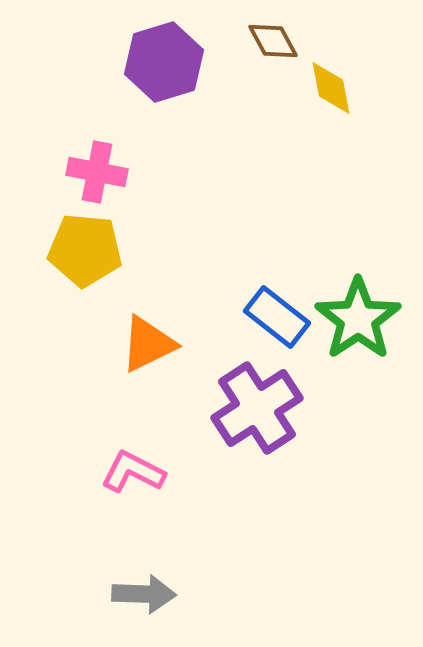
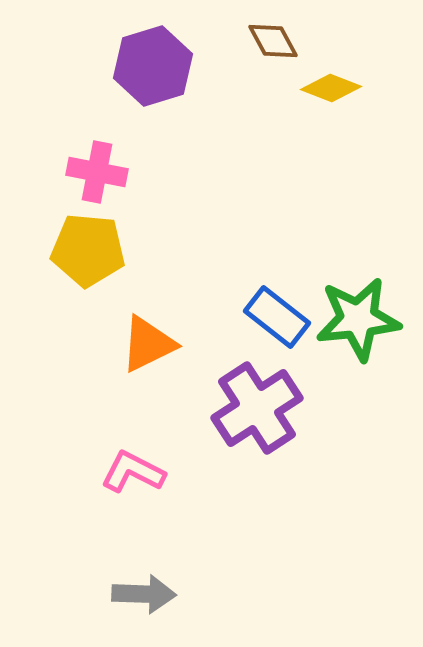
purple hexagon: moved 11 px left, 4 px down
yellow diamond: rotated 58 degrees counterclockwise
yellow pentagon: moved 3 px right
green star: rotated 28 degrees clockwise
